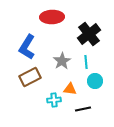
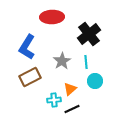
orange triangle: rotated 48 degrees counterclockwise
black line: moved 11 px left; rotated 14 degrees counterclockwise
